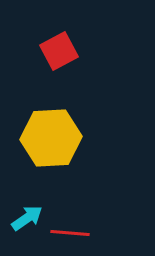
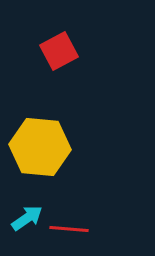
yellow hexagon: moved 11 px left, 9 px down; rotated 8 degrees clockwise
red line: moved 1 px left, 4 px up
